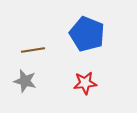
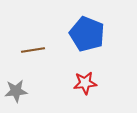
gray star: moved 9 px left, 10 px down; rotated 20 degrees counterclockwise
